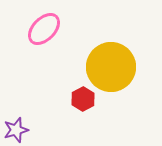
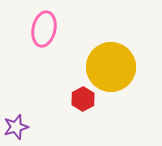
pink ellipse: rotated 32 degrees counterclockwise
purple star: moved 3 px up
